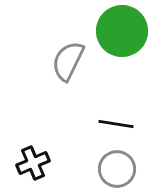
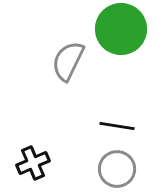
green circle: moved 1 px left, 2 px up
black line: moved 1 px right, 2 px down
